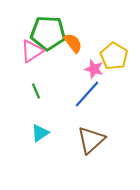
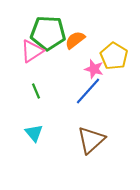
orange semicircle: moved 2 px right, 3 px up; rotated 90 degrees counterclockwise
blue line: moved 1 px right, 3 px up
cyan triangle: moved 6 px left; rotated 36 degrees counterclockwise
